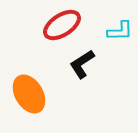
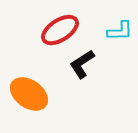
red ellipse: moved 2 px left, 5 px down
orange ellipse: rotated 24 degrees counterclockwise
